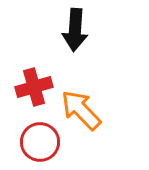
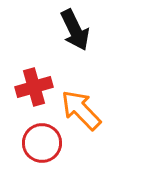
black arrow: rotated 30 degrees counterclockwise
red circle: moved 2 px right, 1 px down
